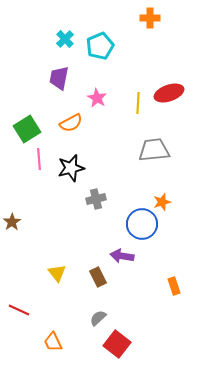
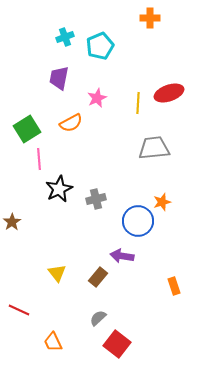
cyan cross: moved 2 px up; rotated 24 degrees clockwise
pink star: rotated 18 degrees clockwise
gray trapezoid: moved 2 px up
black star: moved 12 px left, 21 px down; rotated 12 degrees counterclockwise
blue circle: moved 4 px left, 3 px up
brown rectangle: rotated 66 degrees clockwise
